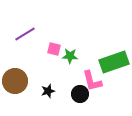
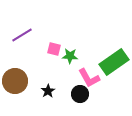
purple line: moved 3 px left, 1 px down
green rectangle: rotated 16 degrees counterclockwise
pink L-shape: moved 3 px left, 3 px up; rotated 15 degrees counterclockwise
black star: rotated 16 degrees counterclockwise
